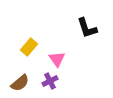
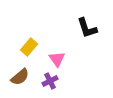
brown semicircle: moved 6 px up
